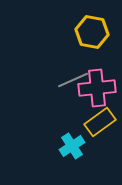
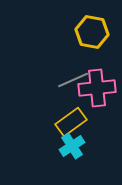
yellow rectangle: moved 29 px left
